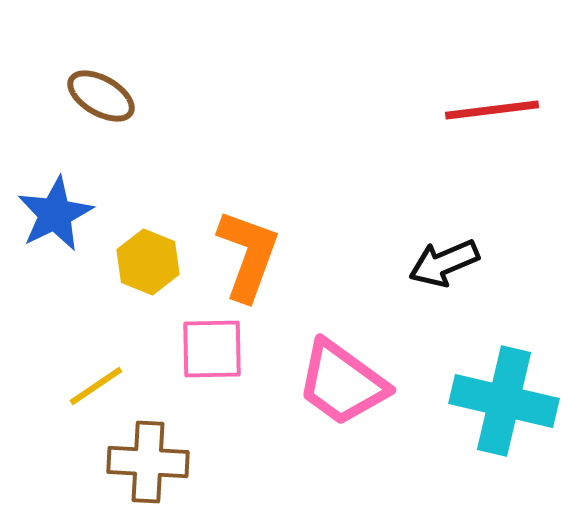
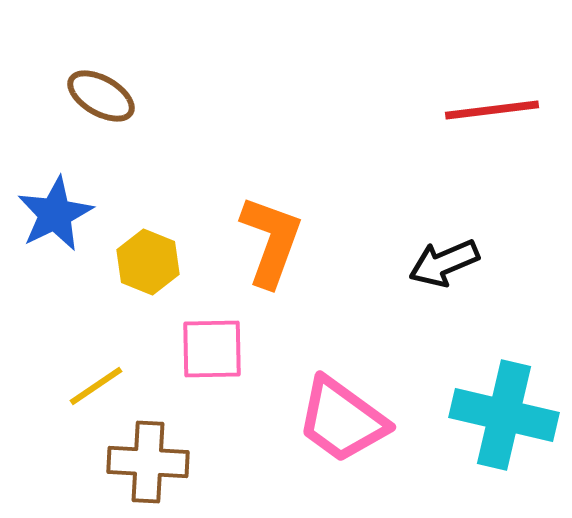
orange L-shape: moved 23 px right, 14 px up
pink trapezoid: moved 37 px down
cyan cross: moved 14 px down
